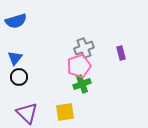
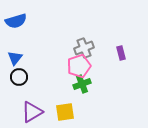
purple triangle: moved 5 px right, 1 px up; rotated 45 degrees clockwise
